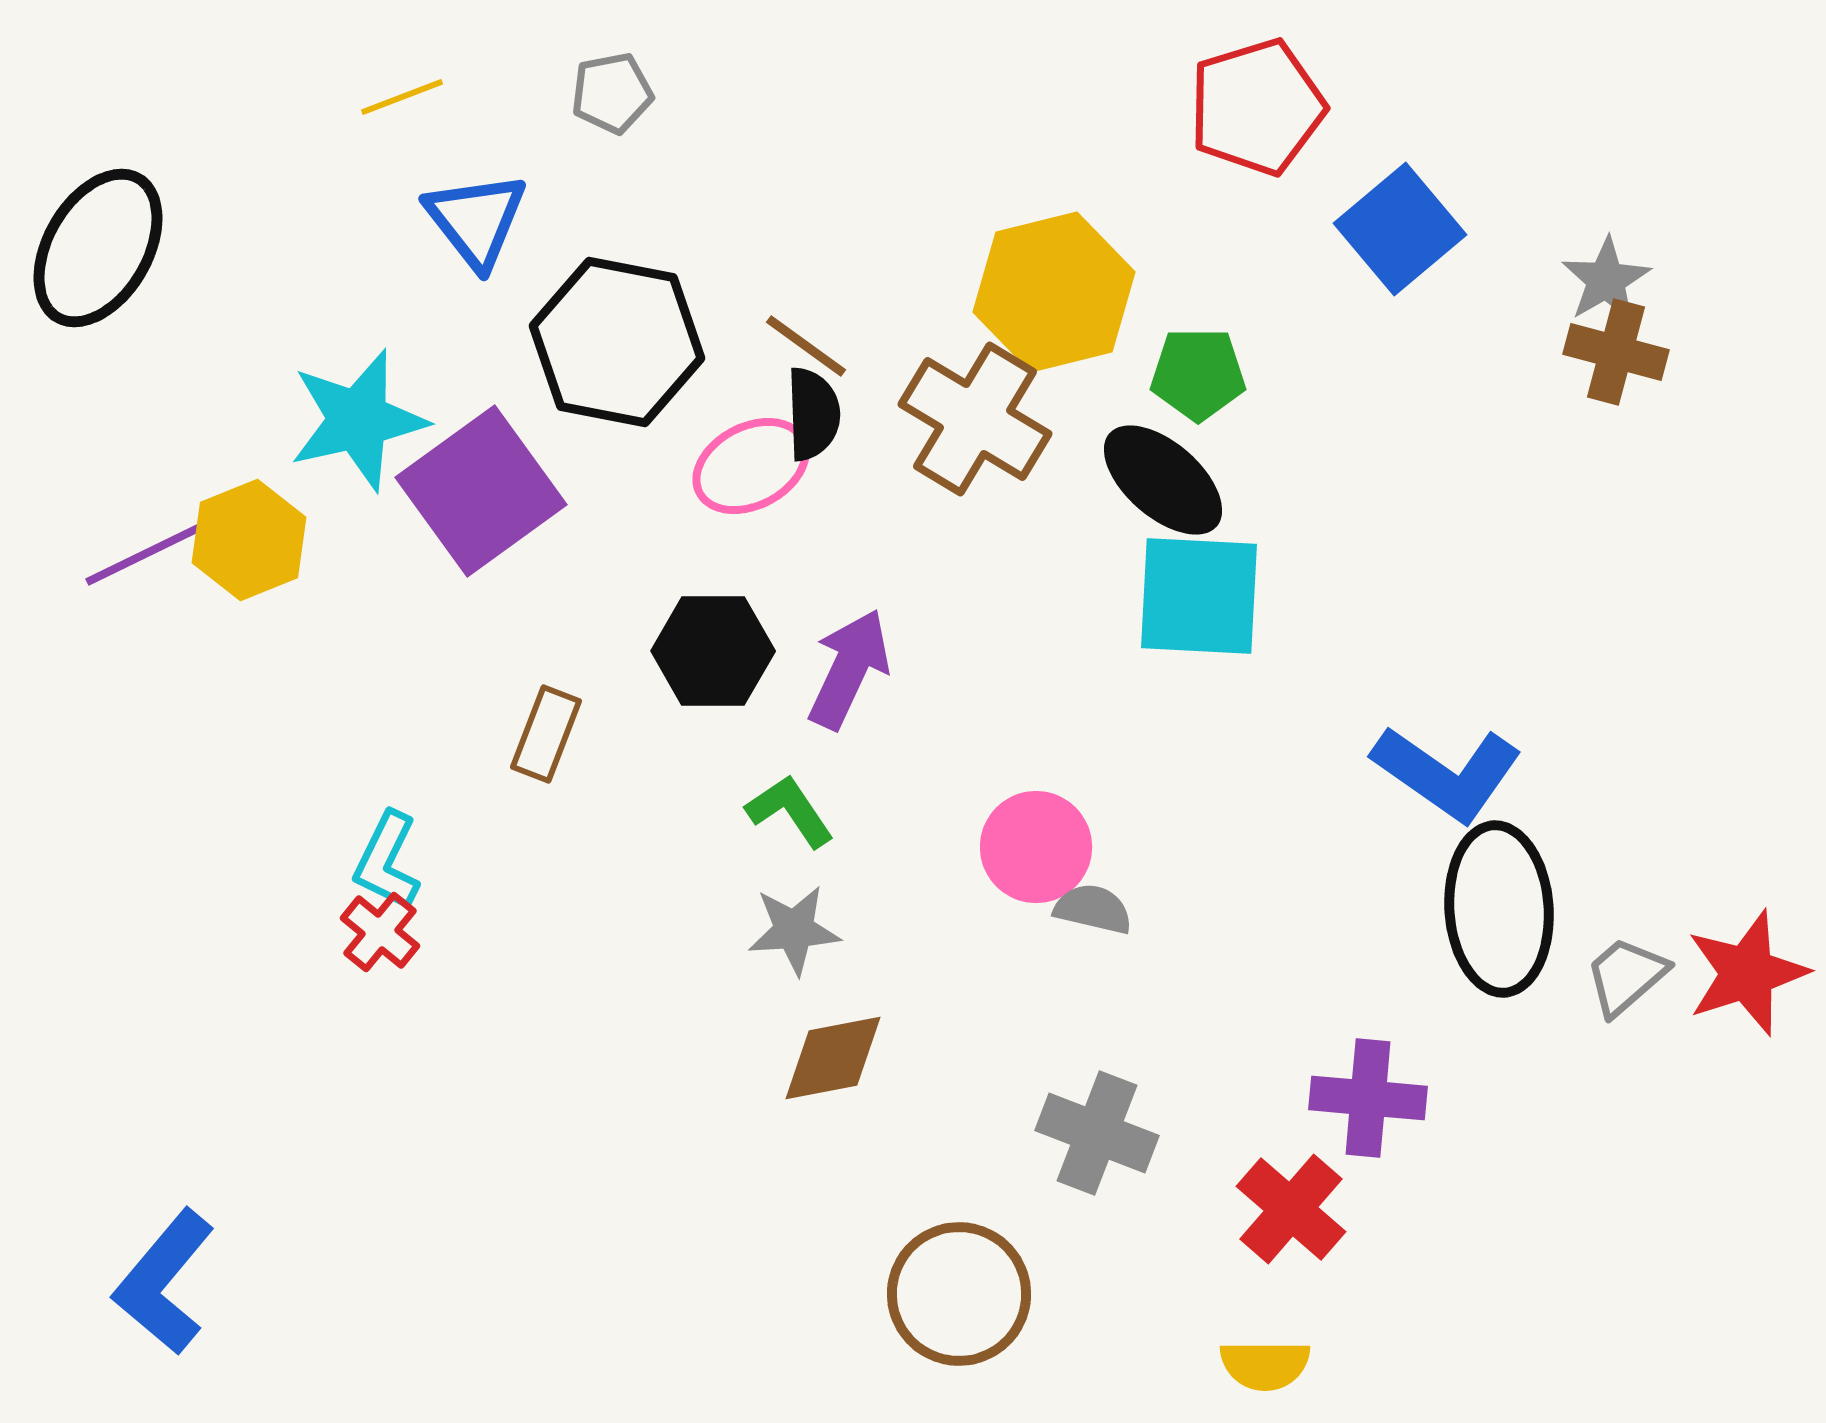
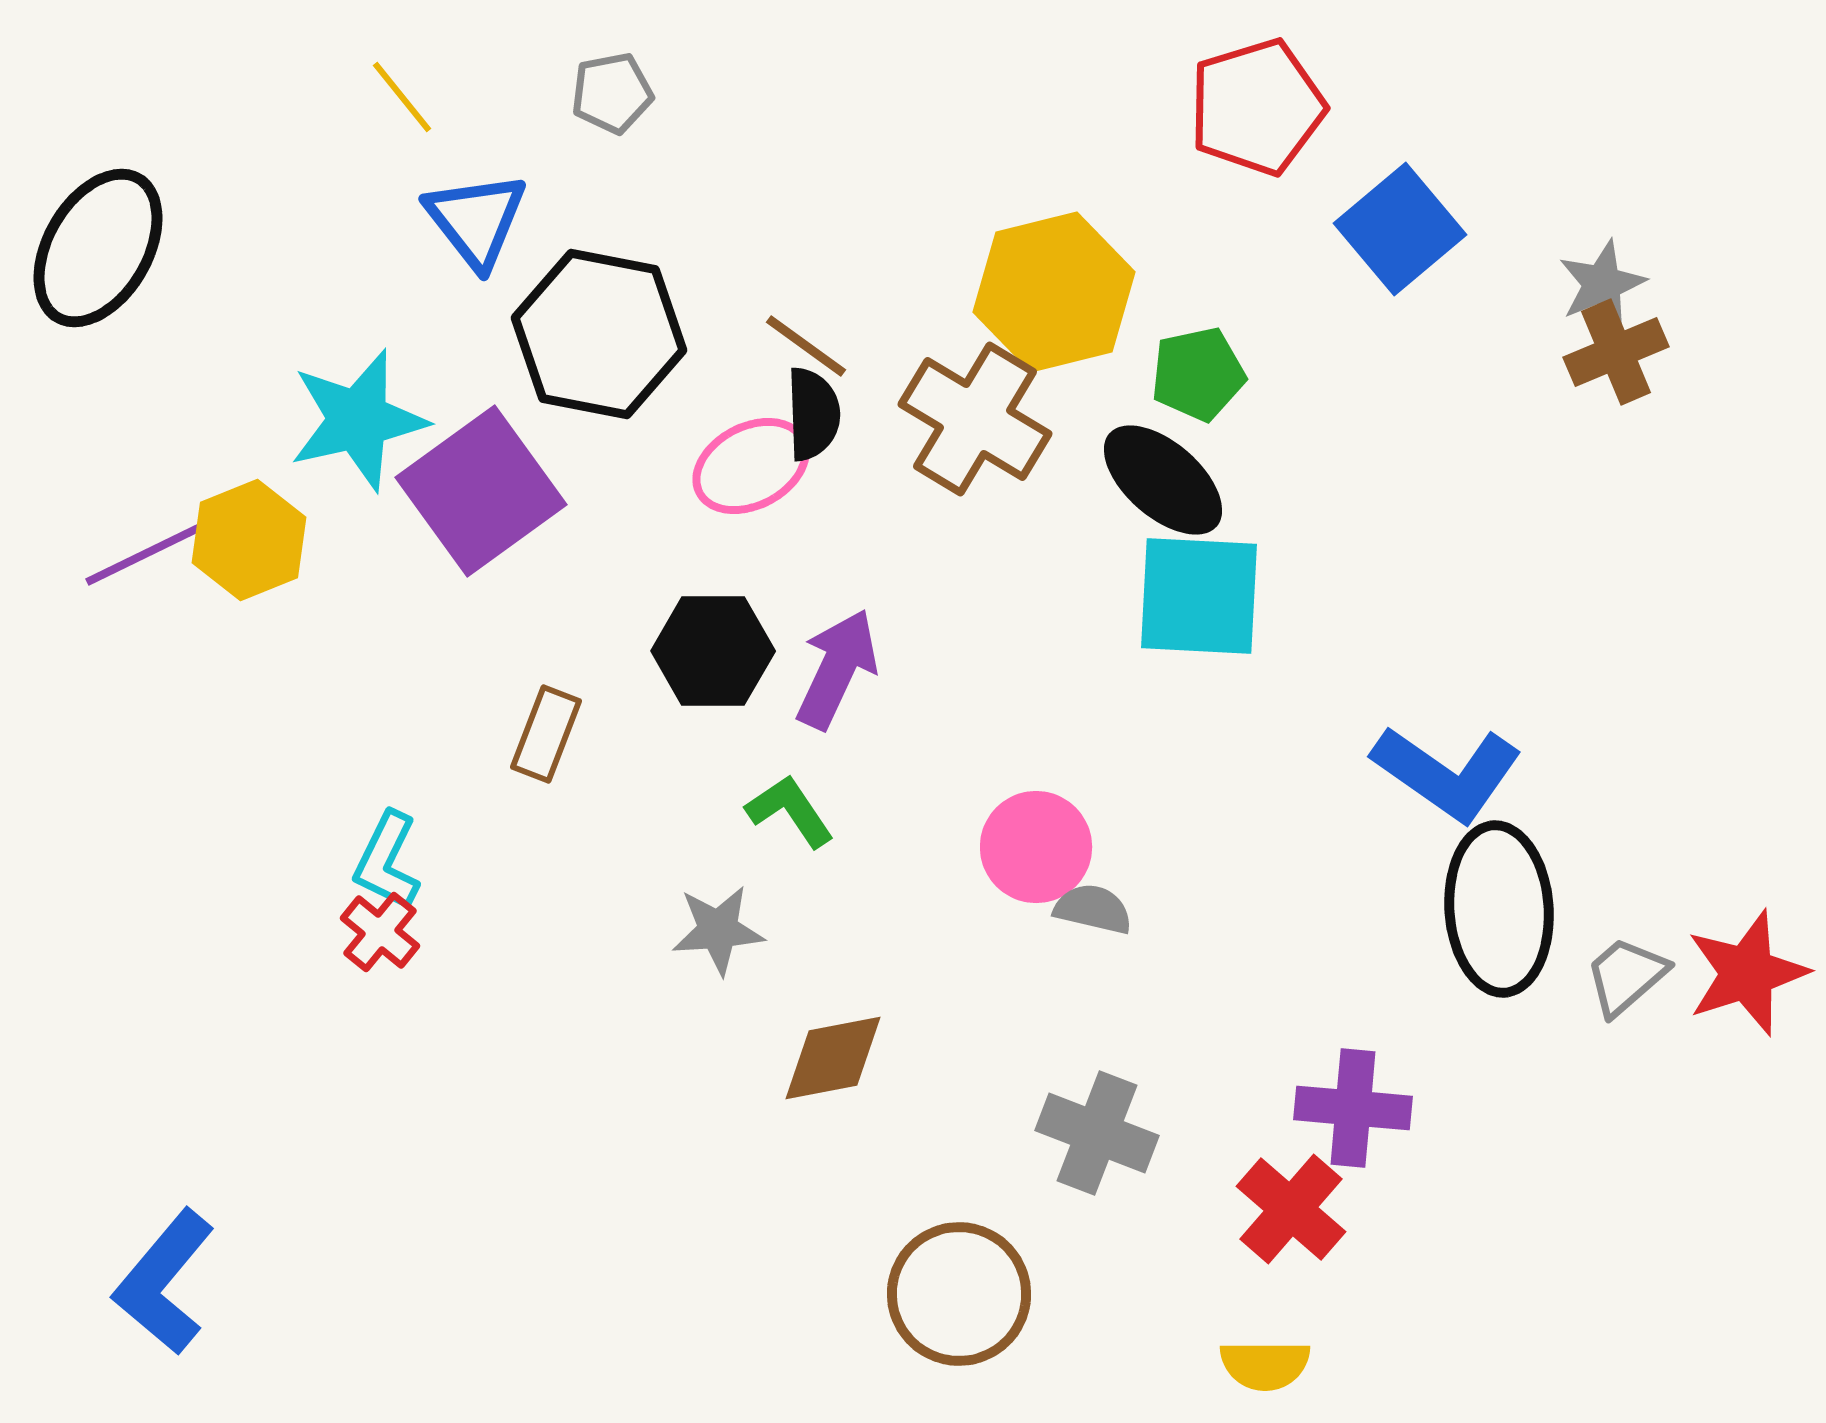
yellow line at (402, 97): rotated 72 degrees clockwise
gray star at (1606, 280): moved 4 px left, 4 px down; rotated 8 degrees clockwise
black hexagon at (617, 342): moved 18 px left, 8 px up
brown cross at (1616, 352): rotated 38 degrees counterclockwise
green pentagon at (1198, 374): rotated 12 degrees counterclockwise
purple arrow at (849, 669): moved 12 px left
gray star at (794, 930): moved 76 px left
purple cross at (1368, 1098): moved 15 px left, 10 px down
